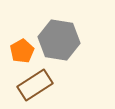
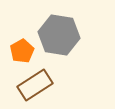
gray hexagon: moved 5 px up
